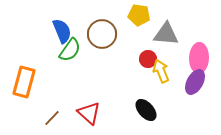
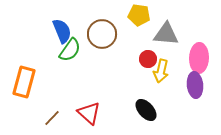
yellow arrow: rotated 145 degrees counterclockwise
purple ellipse: moved 3 px down; rotated 35 degrees counterclockwise
